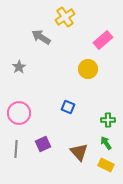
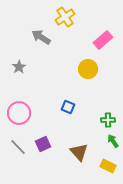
green arrow: moved 7 px right, 2 px up
gray line: moved 2 px right, 2 px up; rotated 48 degrees counterclockwise
yellow rectangle: moved 2 px right, 1 px down
